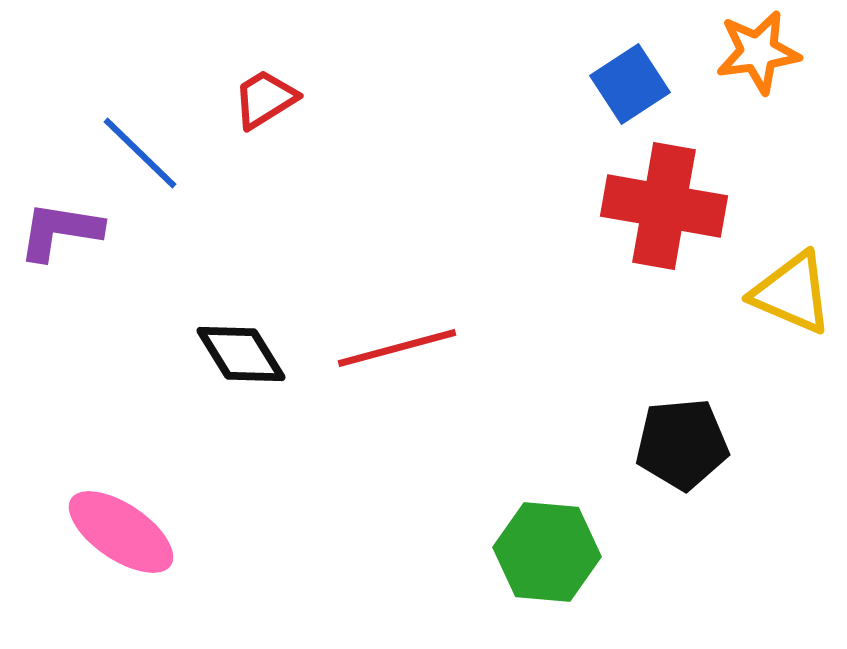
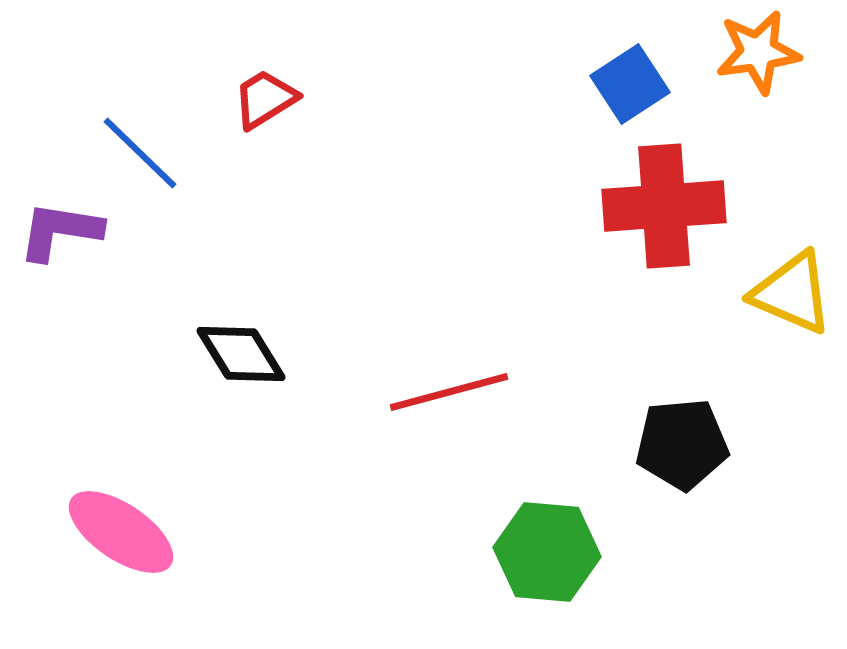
red cross: rotated 14 degrees counterclockwise
red line: moved 52 px right, 44 px down
